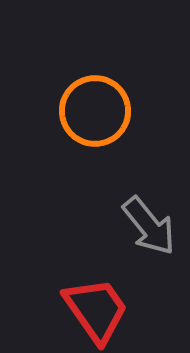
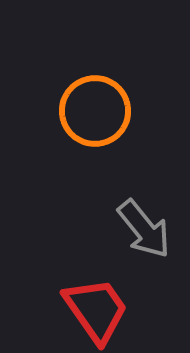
gray arrow: moved 5 px left, 3 px down
